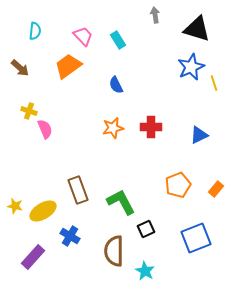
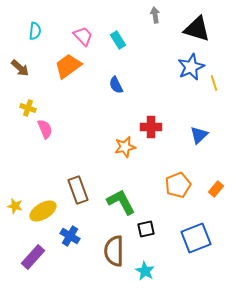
yellow cross: moved 1 px left, 3 px up
orange star: moved 12 px right, 19 px down
blue triangle: rotated 18 degrees counterclockwise
black square: rotated 12 degrees clockwise
